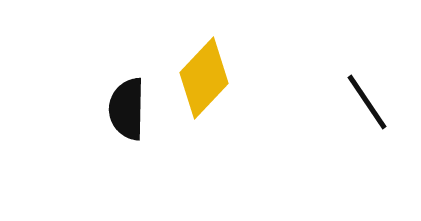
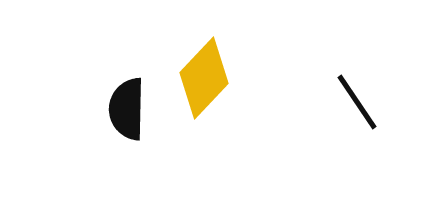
black line: moved 10 px left
